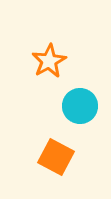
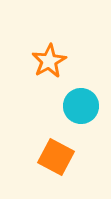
cyan circle: moved 1 px right
